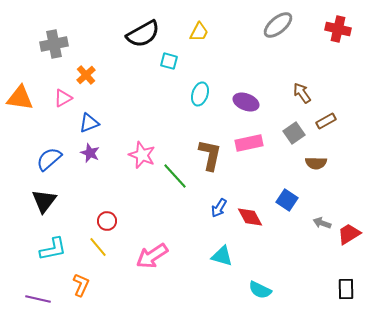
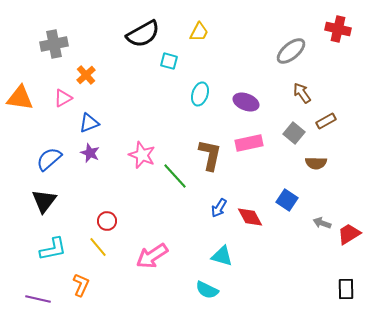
gray ellipse: moved 13 px right, 26 px down
gray square: rotated 15 degrees counterclockwise
cyan semicircle: moved 53 px left
